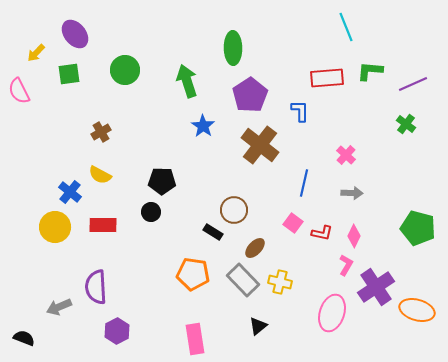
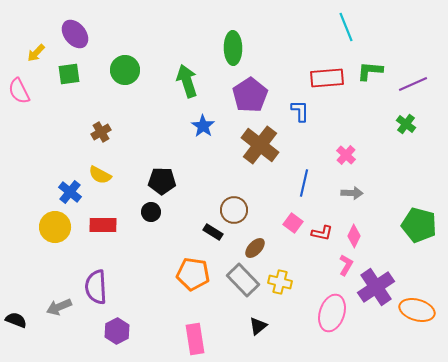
green pentagon at (418, 228): moved 1 px right, 3 px up
black semicircle at (24, 338): moved 8 px left, 18 px up
